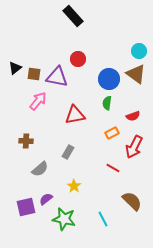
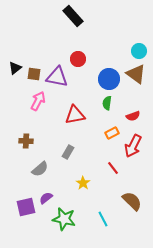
pink arrow: rotated 12 degrees counterclockwise
red arrow: moved 1 px left, 1 px up
red line: rotated 24 degrees clockwise
yellow star: moved 9 px right, 3 px up
purple semicircle: moved 1 px up
